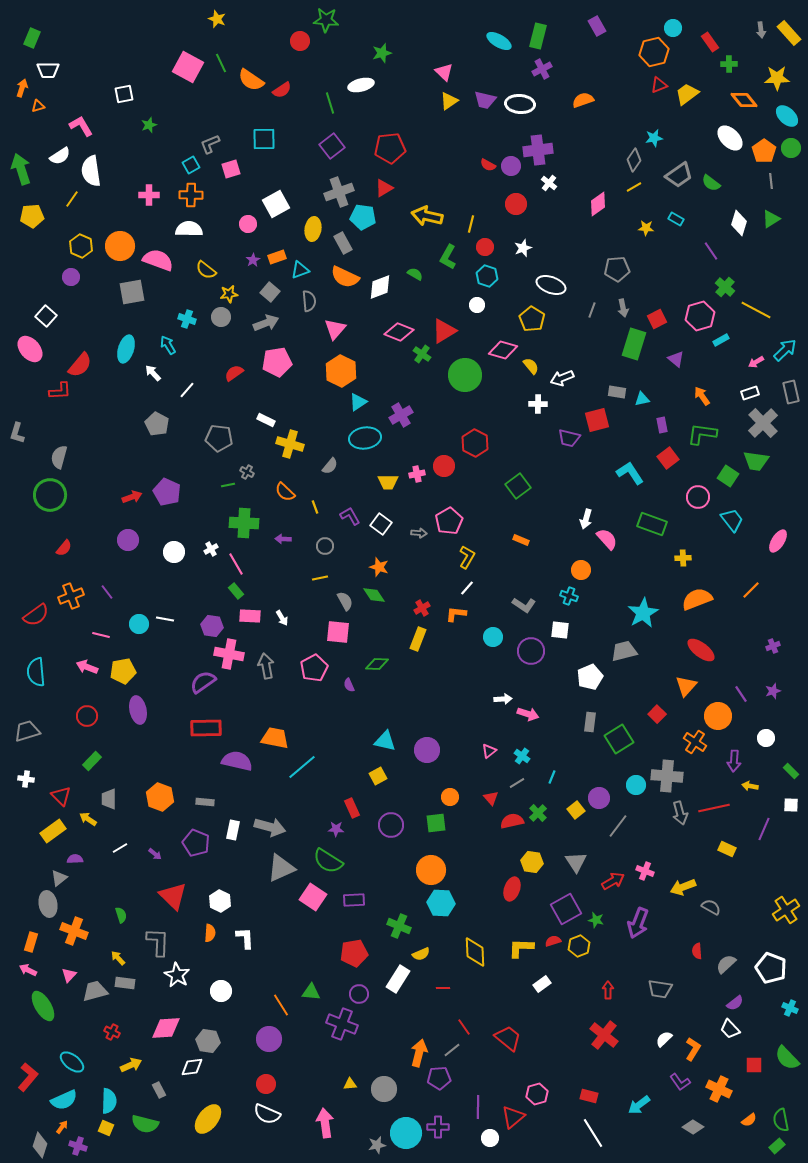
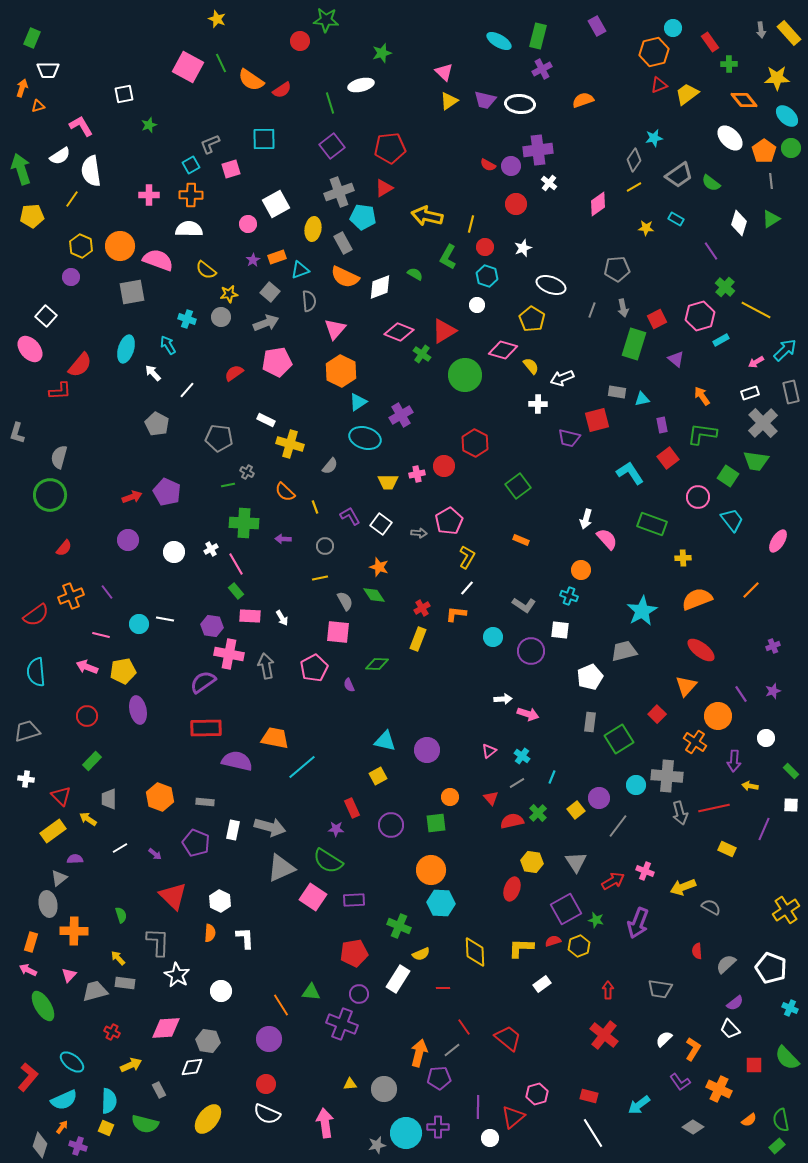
cyan ellipse at (365, 438): rotated 24 degrees clockwise
cyan star at (643, 613): moved 1 px left, 2 px up
orange cross at (74, 931): rotated 20 degrees counterclockwise
